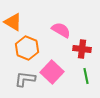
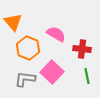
orange triangle: rotated 18 degrees clockwise
pink semicircle: moved 5 px left, 4 px down
orange hexagon: moved 1 px right
green line: moved 1 px right
